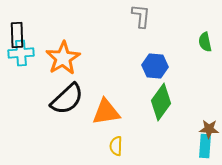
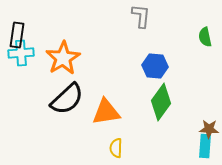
black rectangle: rotated 10 degrees clockwise
green semicircle: moved 5 px up
yellow semicircle: moved 2 px down
